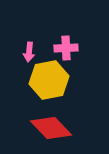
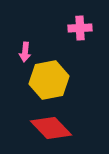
pink cross: moved 14 px right, 20 px up
pink arrow: moved 4 px left
